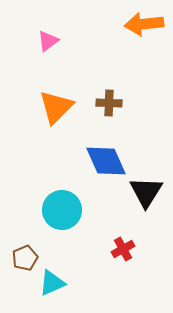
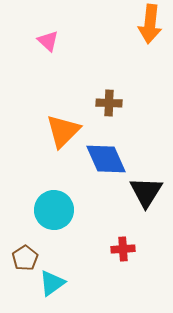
orange arrow: moved 6 px right; rotated 78 degrees counterclockwise
pink triangle: rotated 40 degrees counterclockwise
orange triangle: moved 7 px right, 24 px down
blue diamond: moved 2 px up
cyan circle: moved 8 px left
red cross: rotated 25 degrees clockwise
brown pentagon: rotated 10 degrees counterclockwise
cyan triangle: rotated 12 degrees counterclockwise
